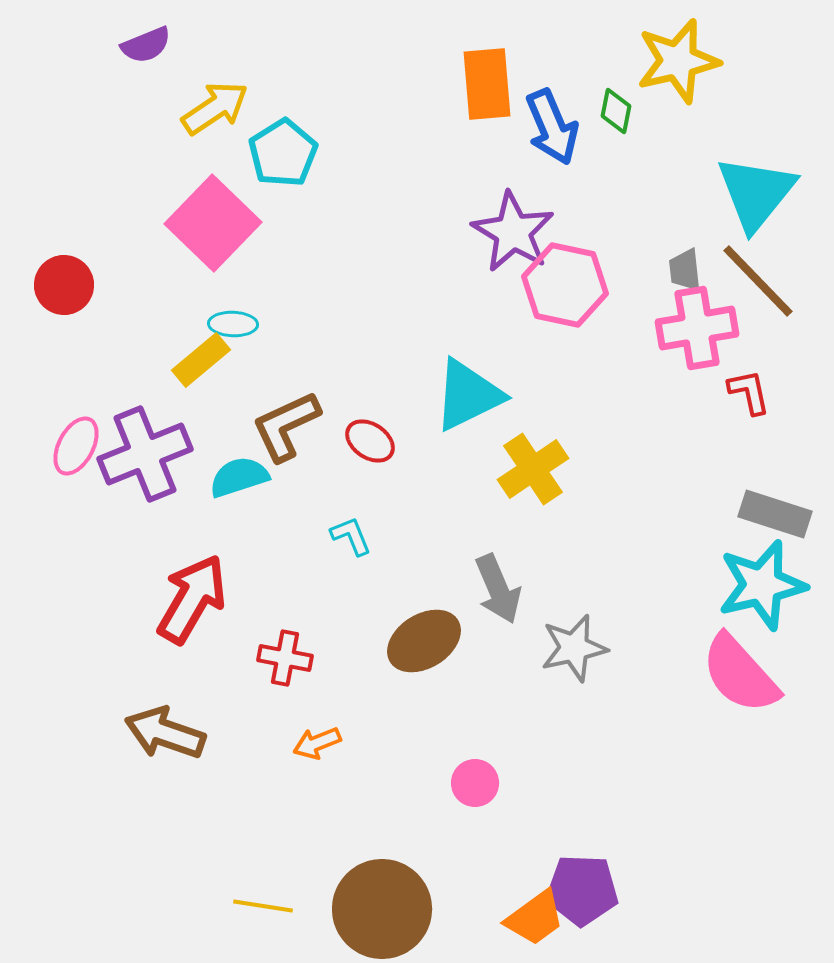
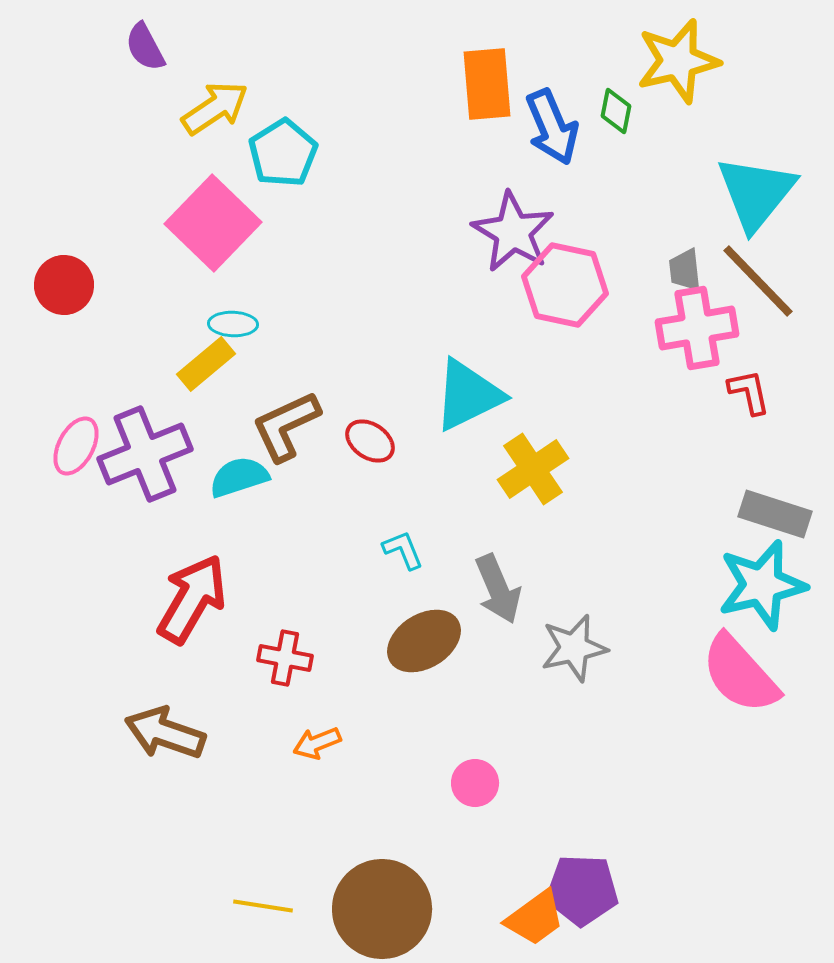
purple semicircle at (146, 45): moved 1 px left, 2 px down; rotated 84 degrees clockwise
yellow rectangle at (201, 360): moved 5 px right, 4 px down
cyan L-shape at (351, 536): moved 52 px right, 14 px down
